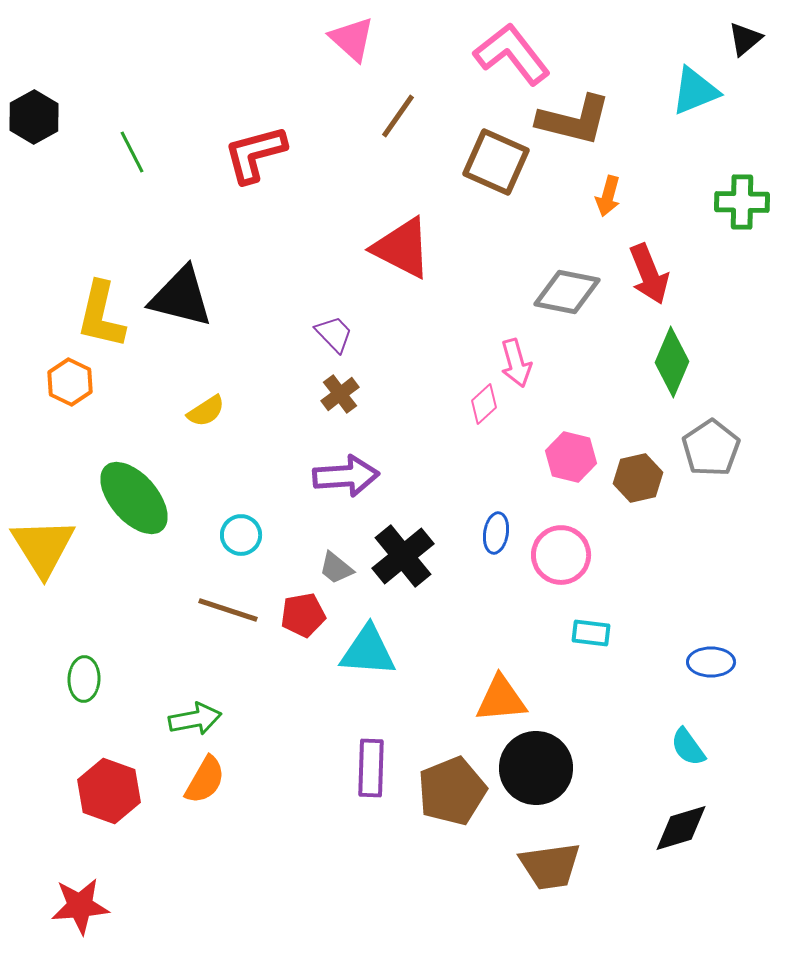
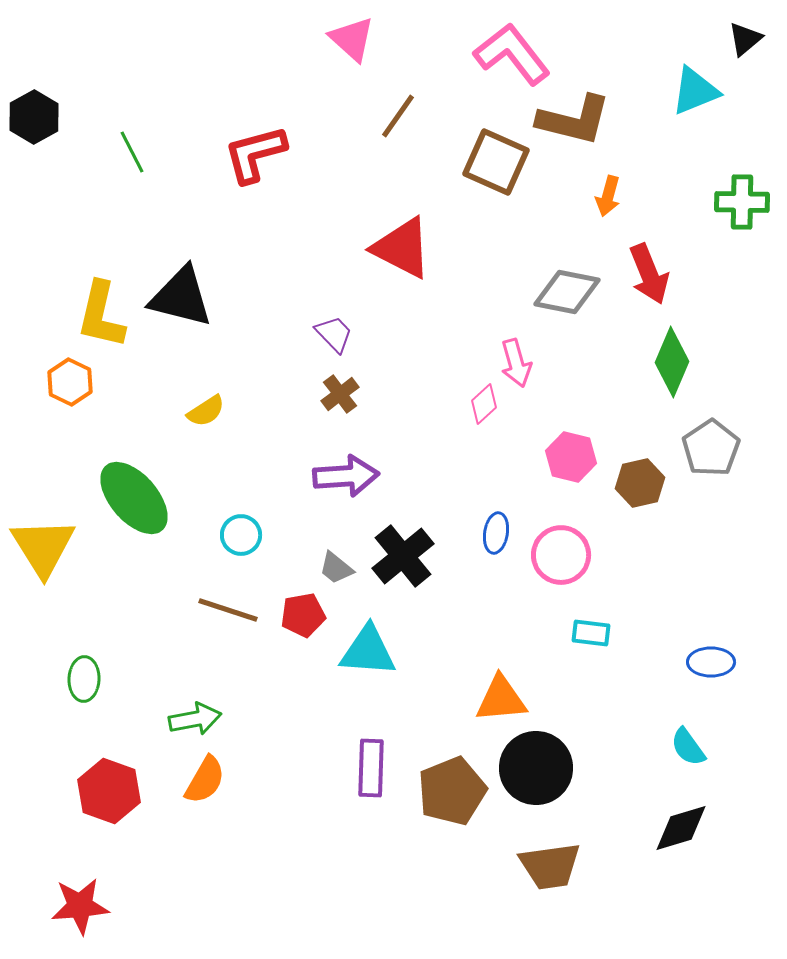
brown hexagon at (638, 478): moved 2 px right, 5 px down
